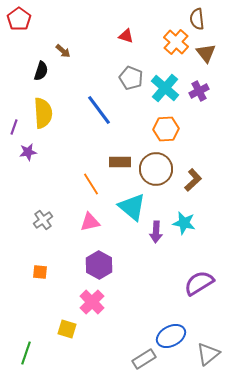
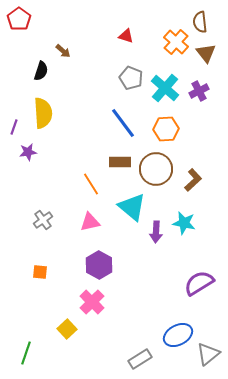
brown semicircle: moved 3 px right, 3 px down
blue line: moved 24 px right, 13 px down
yellow square: rotated 30 degrees clockwise
blue ellipse: moved 7 px right, 1 px up
gray rectangle: moved 4 px left
